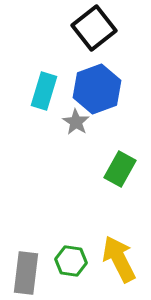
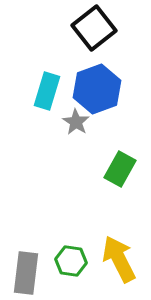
cyan rectangle: moved 3 px right
